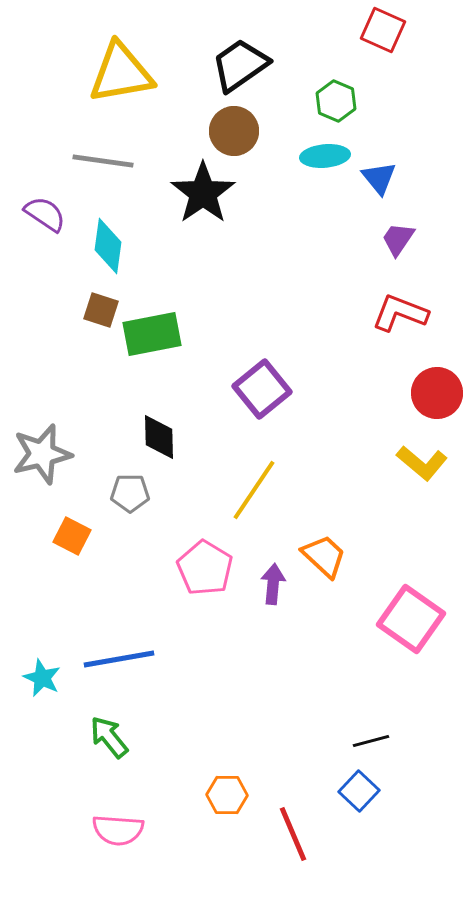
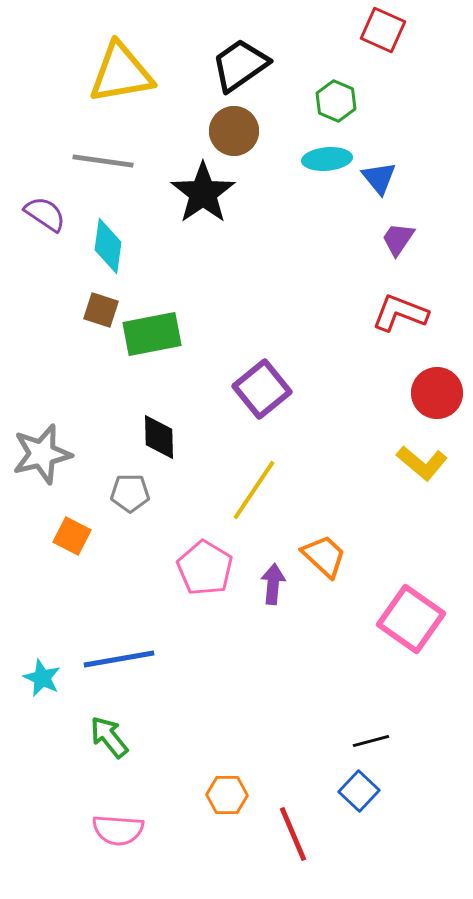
cyan ellipse: moved 2 px right, 3 px down
